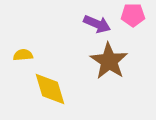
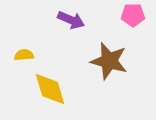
purple arrow: moved 26 px left, 4 px up
yellow semicircle: moved 1 px right
brown star: rotated 18 degrees counterclockwise
